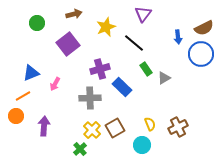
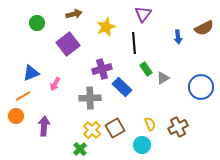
black line: rotated 45 degrees clockwise
blue circle: moved 33 px down
purple cross: moved 2 px right
gray triangle: moved 1 px left
